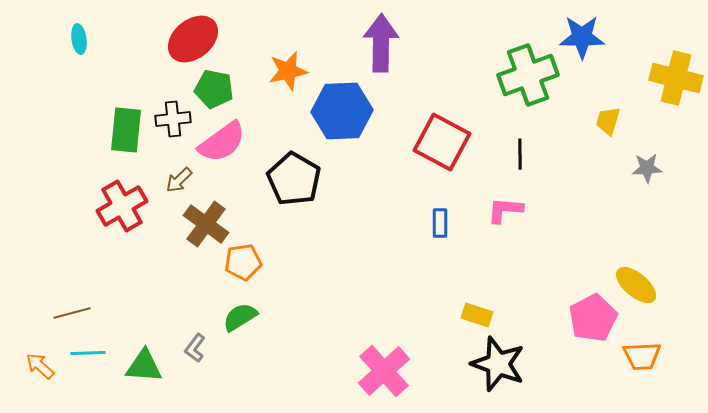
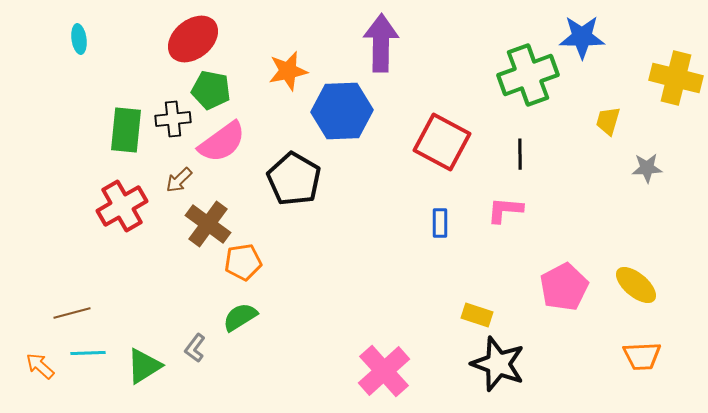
green pentagon: moved 3 px left, 1 px down
brown cross: moved 2 px right
pink pentagon: moved 29 px left, 31 px up
green triangle: rotated 36 degrees counterclockwise
